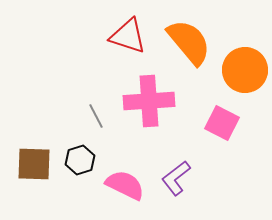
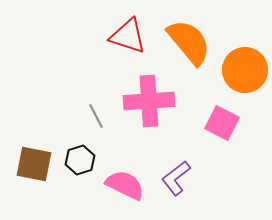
brown square: rotated 9 degrees clockwise
